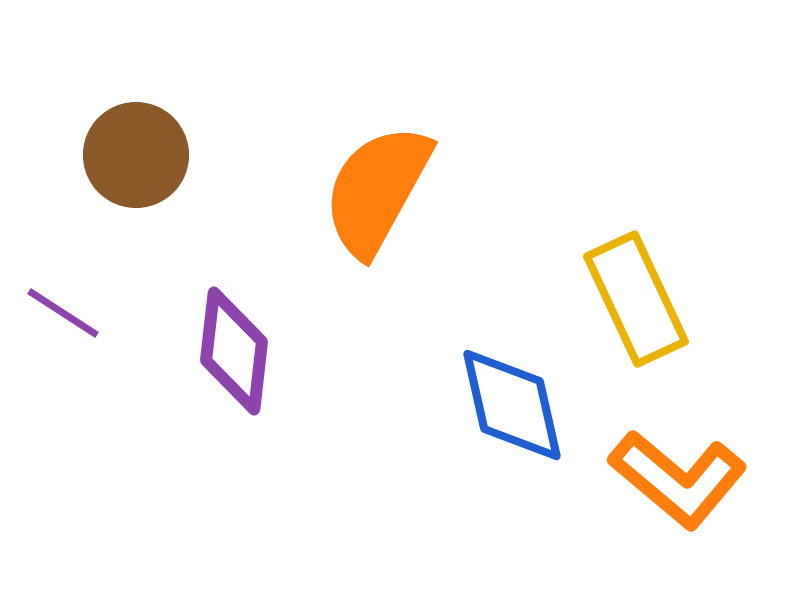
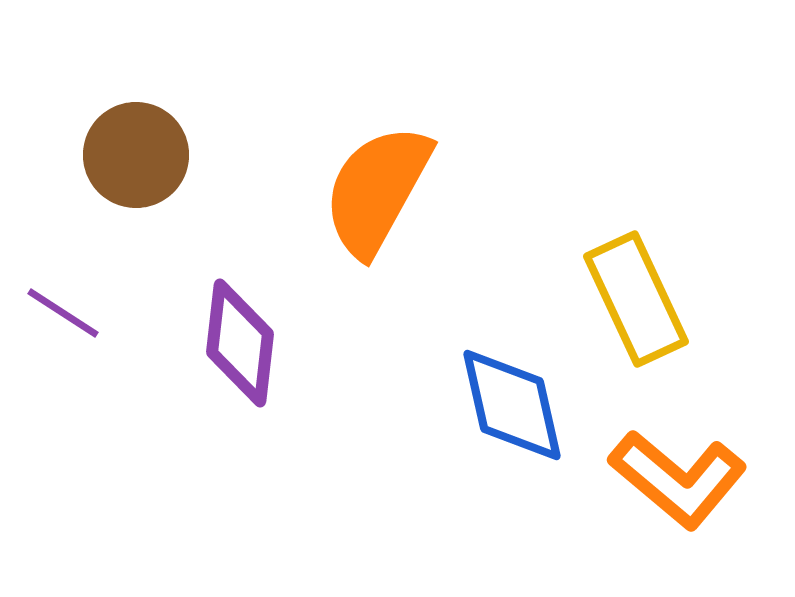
purple diamond: moved 6 px right, 8 px up
